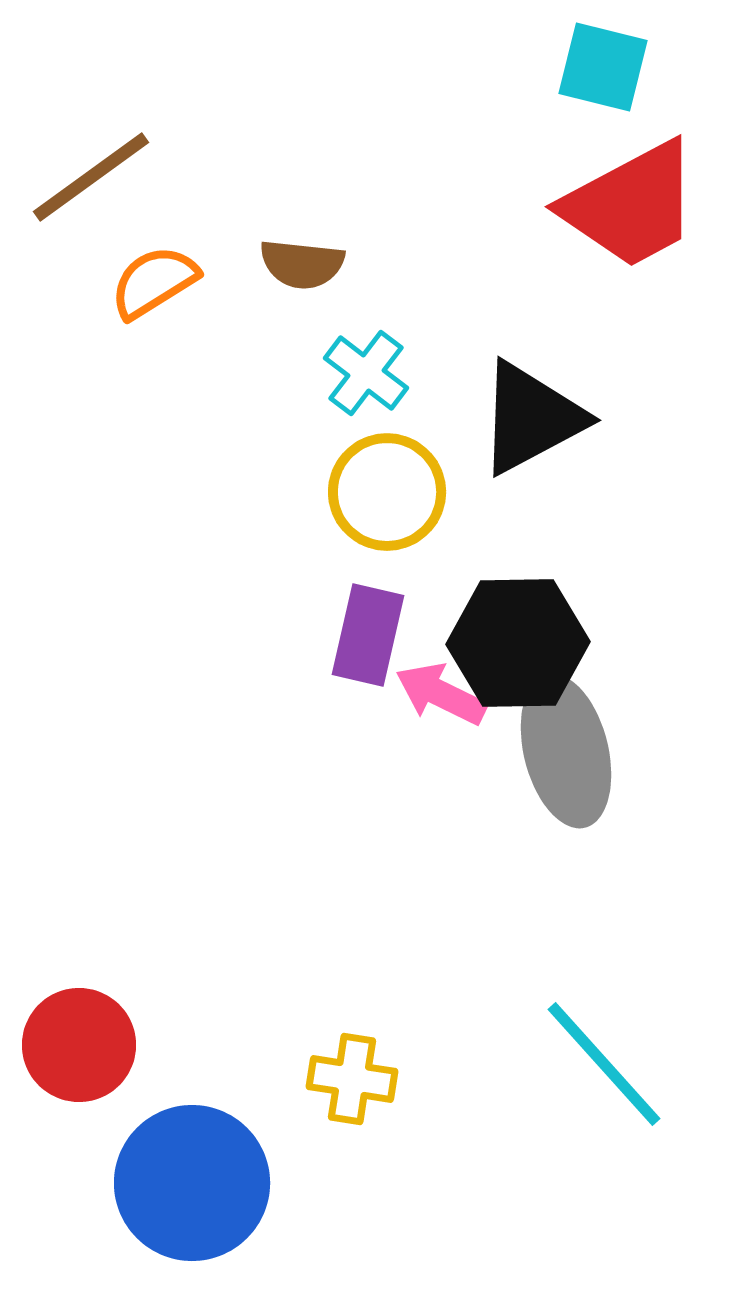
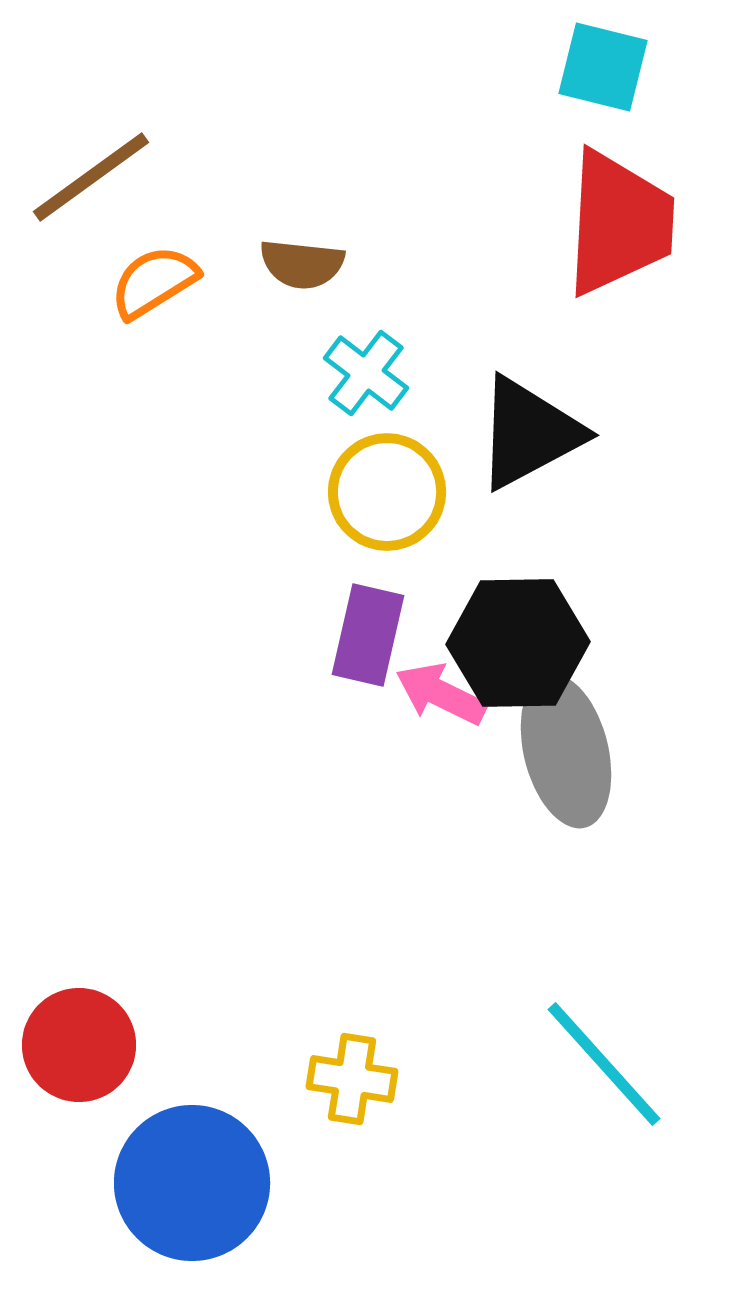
red trapezoid: moved 12 px left, 18 px down; rotated 59 degrees counterclockwise
black triangle: moved 2 px left, 15 px down
